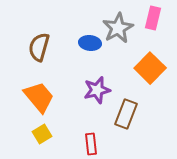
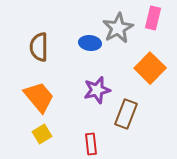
brown semicircle: rotated 16 degrees counterclockwise
